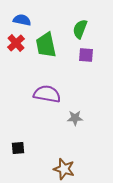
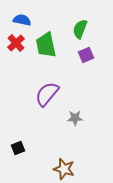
purple square: rotated 28 degrees counterclockwise
purple semicircle: rotated 60 degrees counterclockwise
black square: rotated 16 degrees counterclockwise
